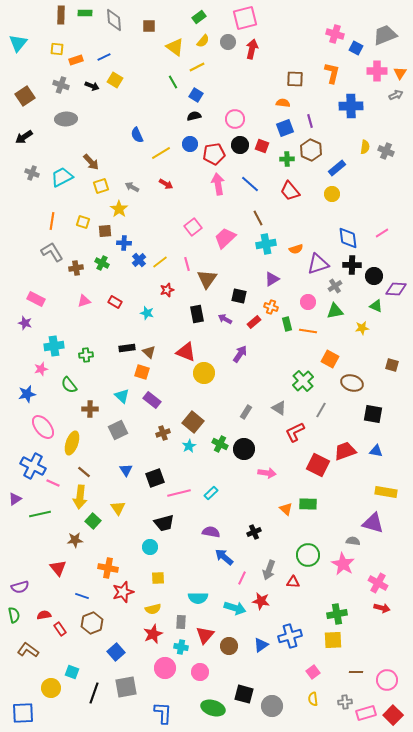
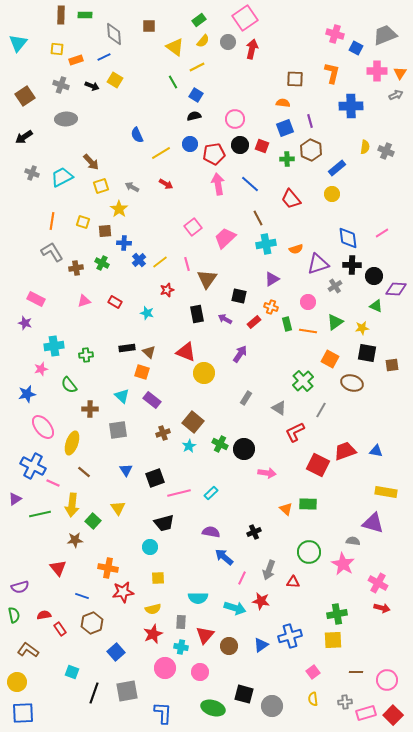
green rectangle at (85, 13): moved 2 px down
green rectangle at (199, 17): moved 3 px down
pink square at (245, 18): rotated 20 degrees counterclockwise
gray diamond at (114, 20): moved 14 px down
red trapezoid at (290, 191): moved 1 px right, 8 px down
green triangle at (335, 311): moved 11 px down; rotated 24 degrees counterclockwise
brown square at (392, 365): rotated 24 degrees counterclockwise
gray rectangle at (246, 412): moved 14 px up
black square at (373, 414): moved 6 px left, 61 px up
gray square at (118, 430): rotated 18 degrees clockwise
yellow arrow at (80, 497): moved 8 px left, 8 px down
green circle at (308, 555): moved 1 px right, 3 px up
red star at (123, 592): rotated 10 degrees clockwise
gray square at (126, 687): moved 1 px right, 4 px down
yellow circle at (51, 688): moved 34 px left, 6 px up
